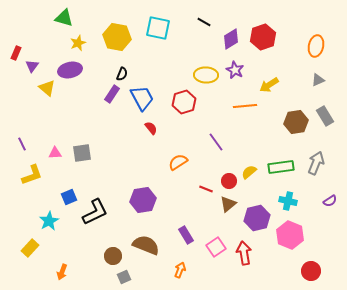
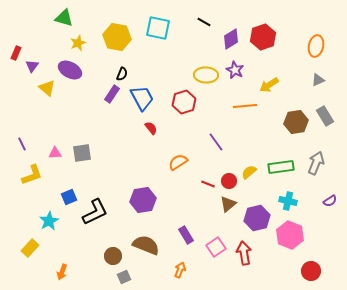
purple ellipse at (70, 70): rotated 40 degrees clockwise
red line at (206, 189): moved 2 px right, 5 px up
